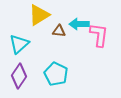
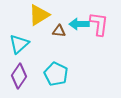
pink L-shape: moved 11 px up
